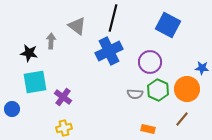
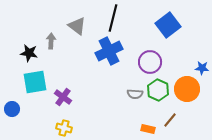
blue square: rotated 25 degrees clockwise
brown line: moved 12 px left, 1 px down
yellow cross: rotated 28 degrees clockwise
